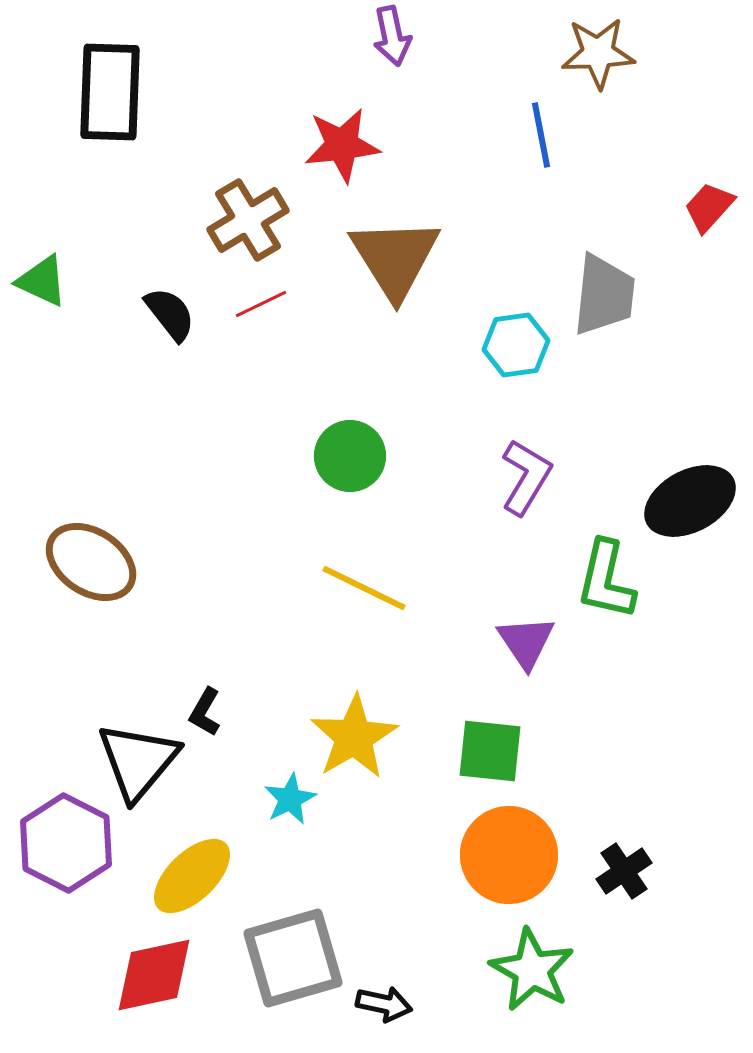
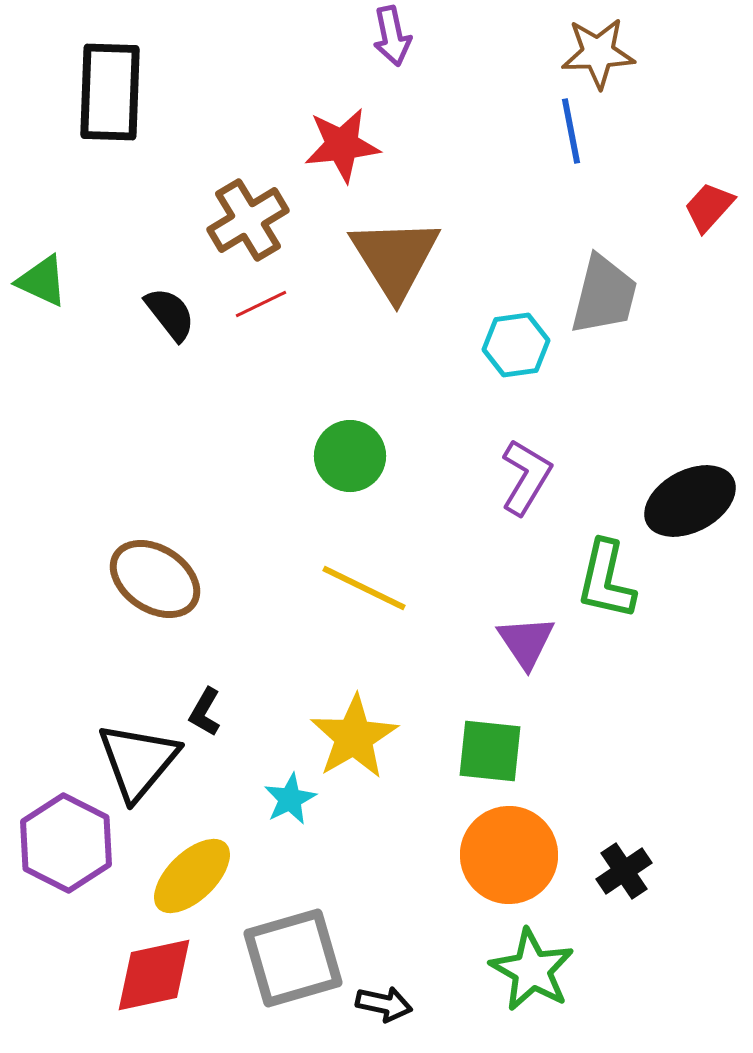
blue line: moved 30 px right, 4 px up
gray trapezoid: rotated 8 degrees clockwise
brown ellipse: moved 64 px right, 17 px down
